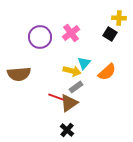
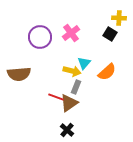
gray rectangle: rotated 32 degrees counterclockwise
